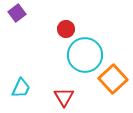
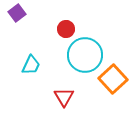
cyan trapezoid: moved 10 px right, 23 px up
